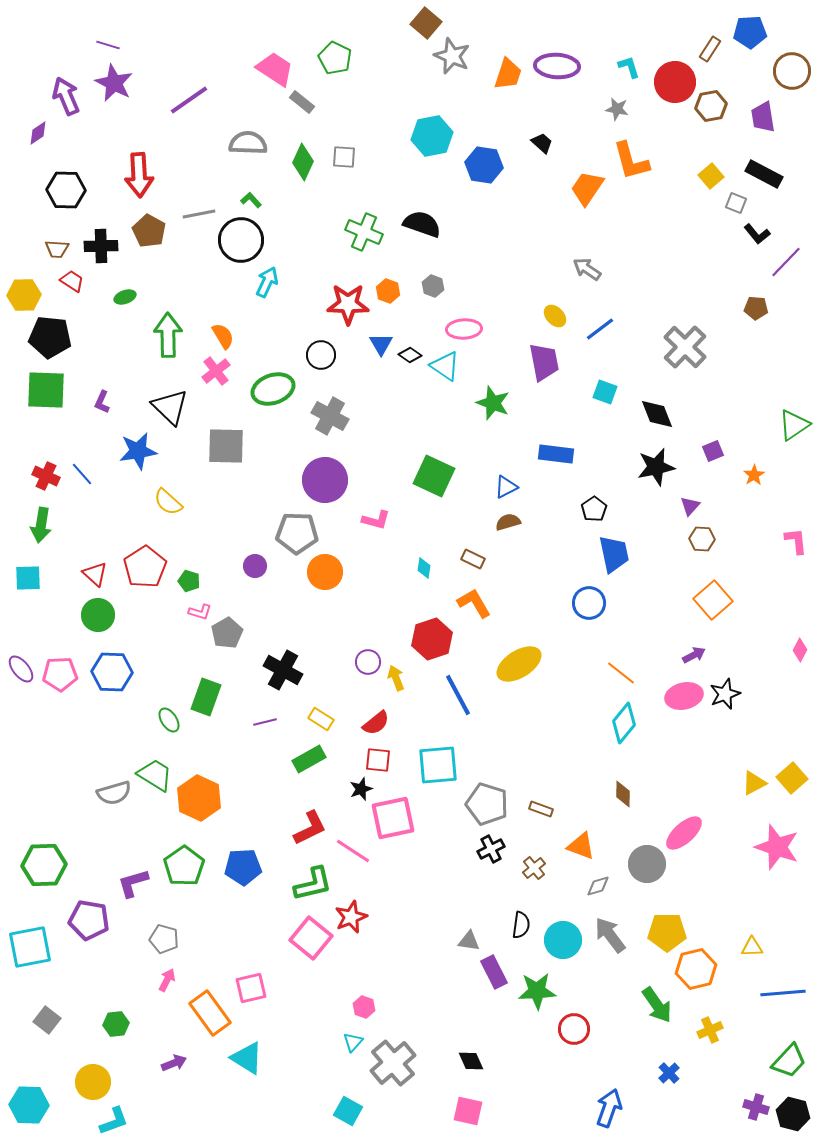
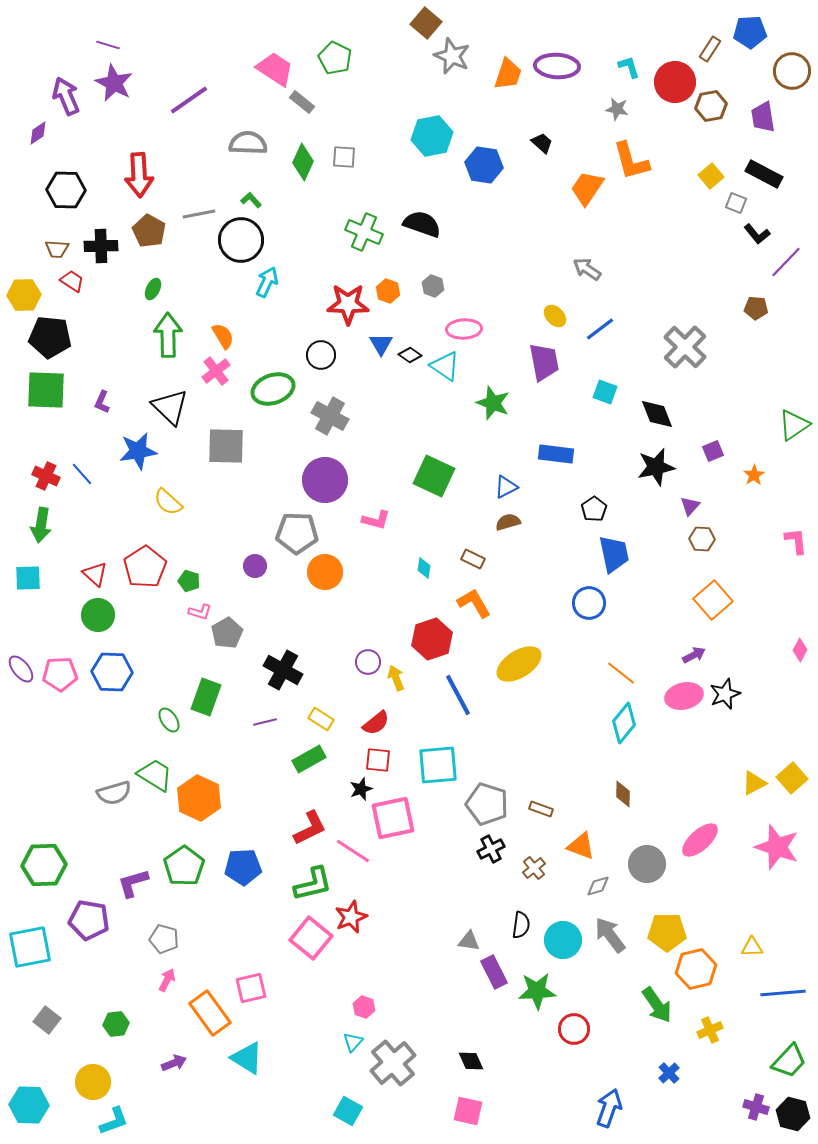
green ellipse at (125, 297): moved 28 px right, 8 px up; rotated 45 degrees counterclockwise
pink ellipse at (684, 833): moved 16 px right, 7 px down
